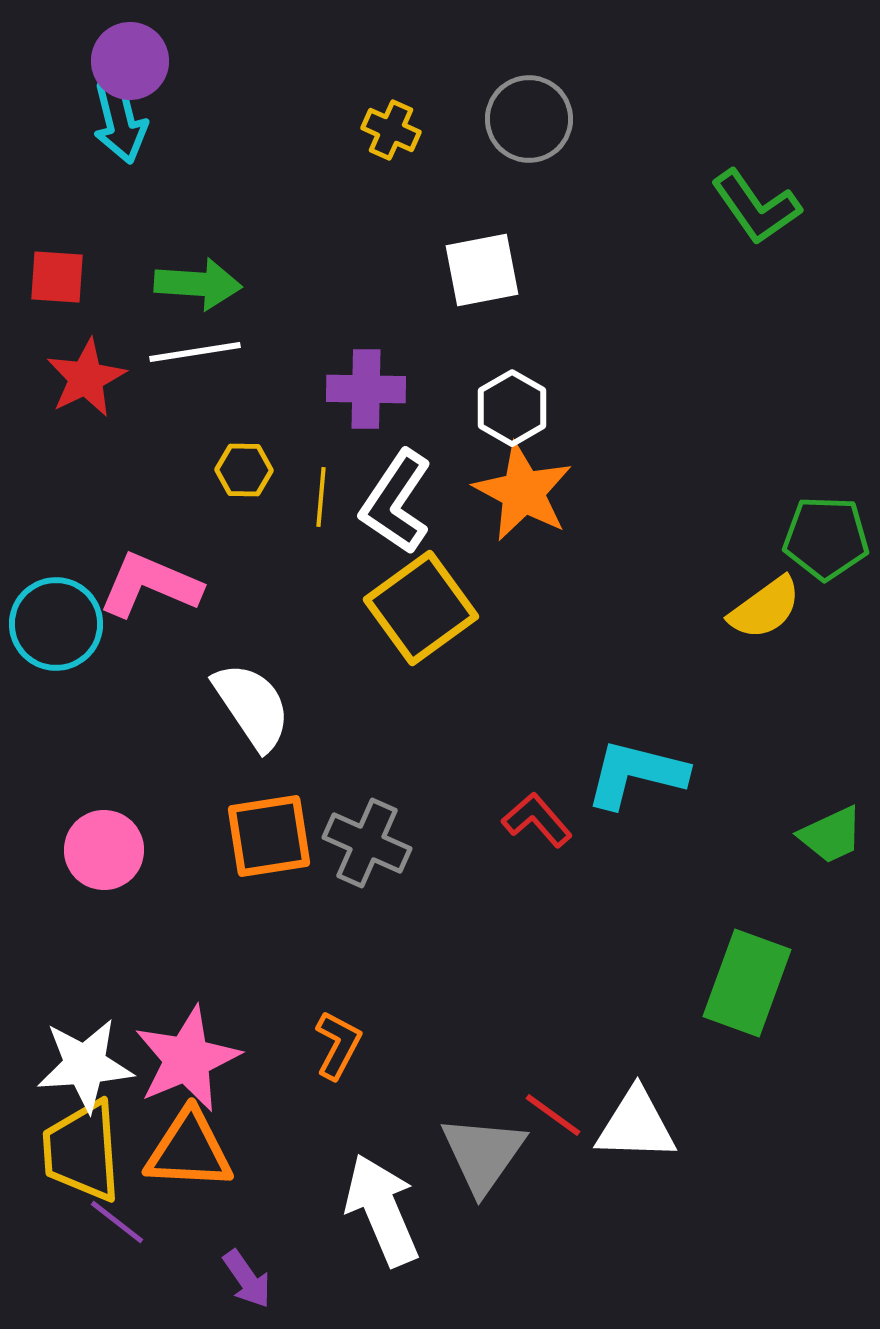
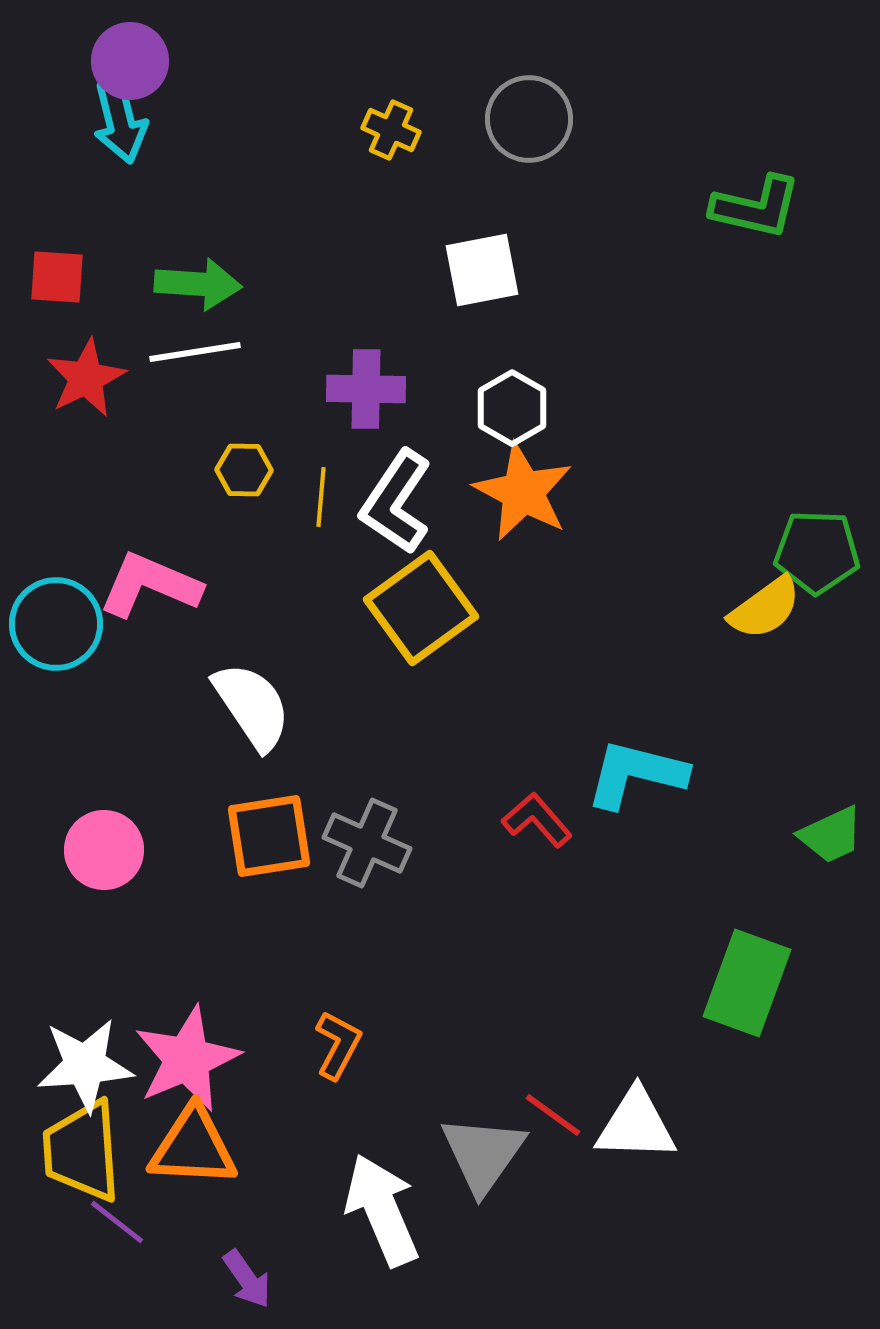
green L-shape: rotated 42 degrees counterclockwise
green pentagon: moved 9 px left, 14 px down
orange triangle: moved 4 px right, 3 px up
